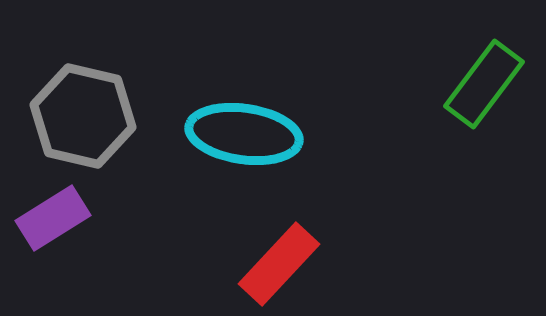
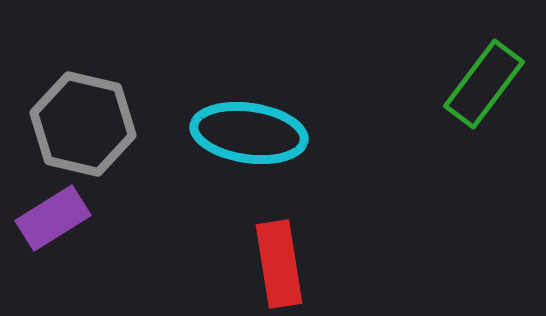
gray hexagon: moved 8 px down
cyan ellipse: moved 5 px right, 1 px up
red rectangle: rotated 52 degrees counterclockwise
